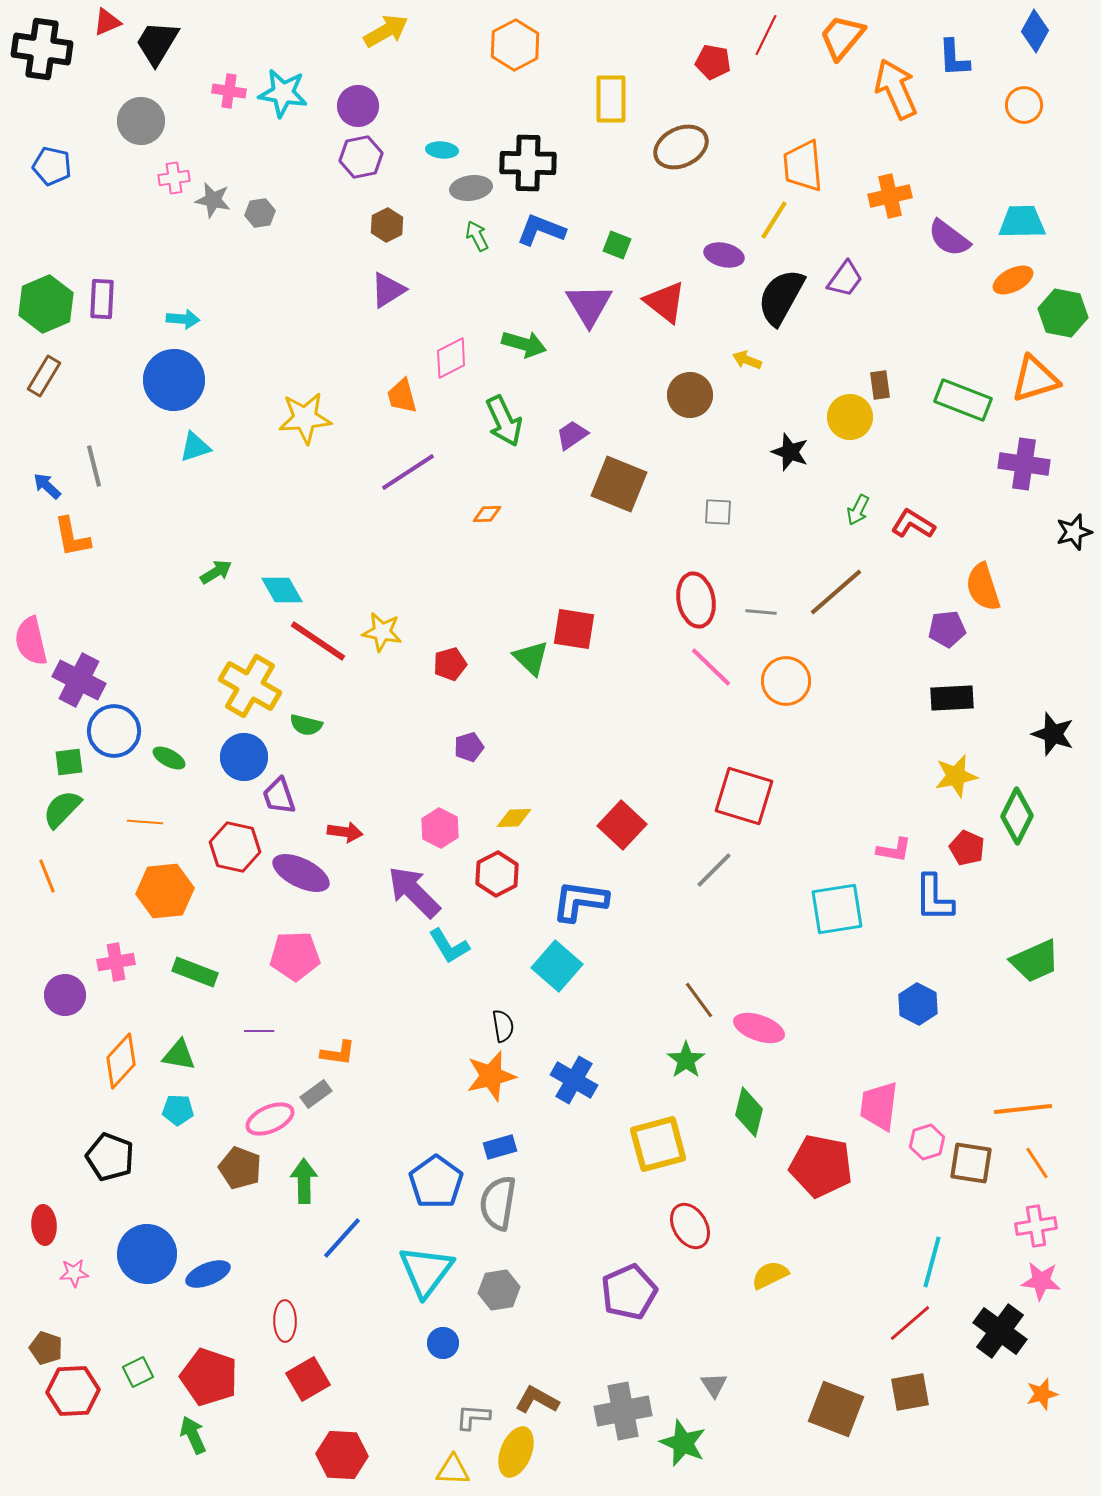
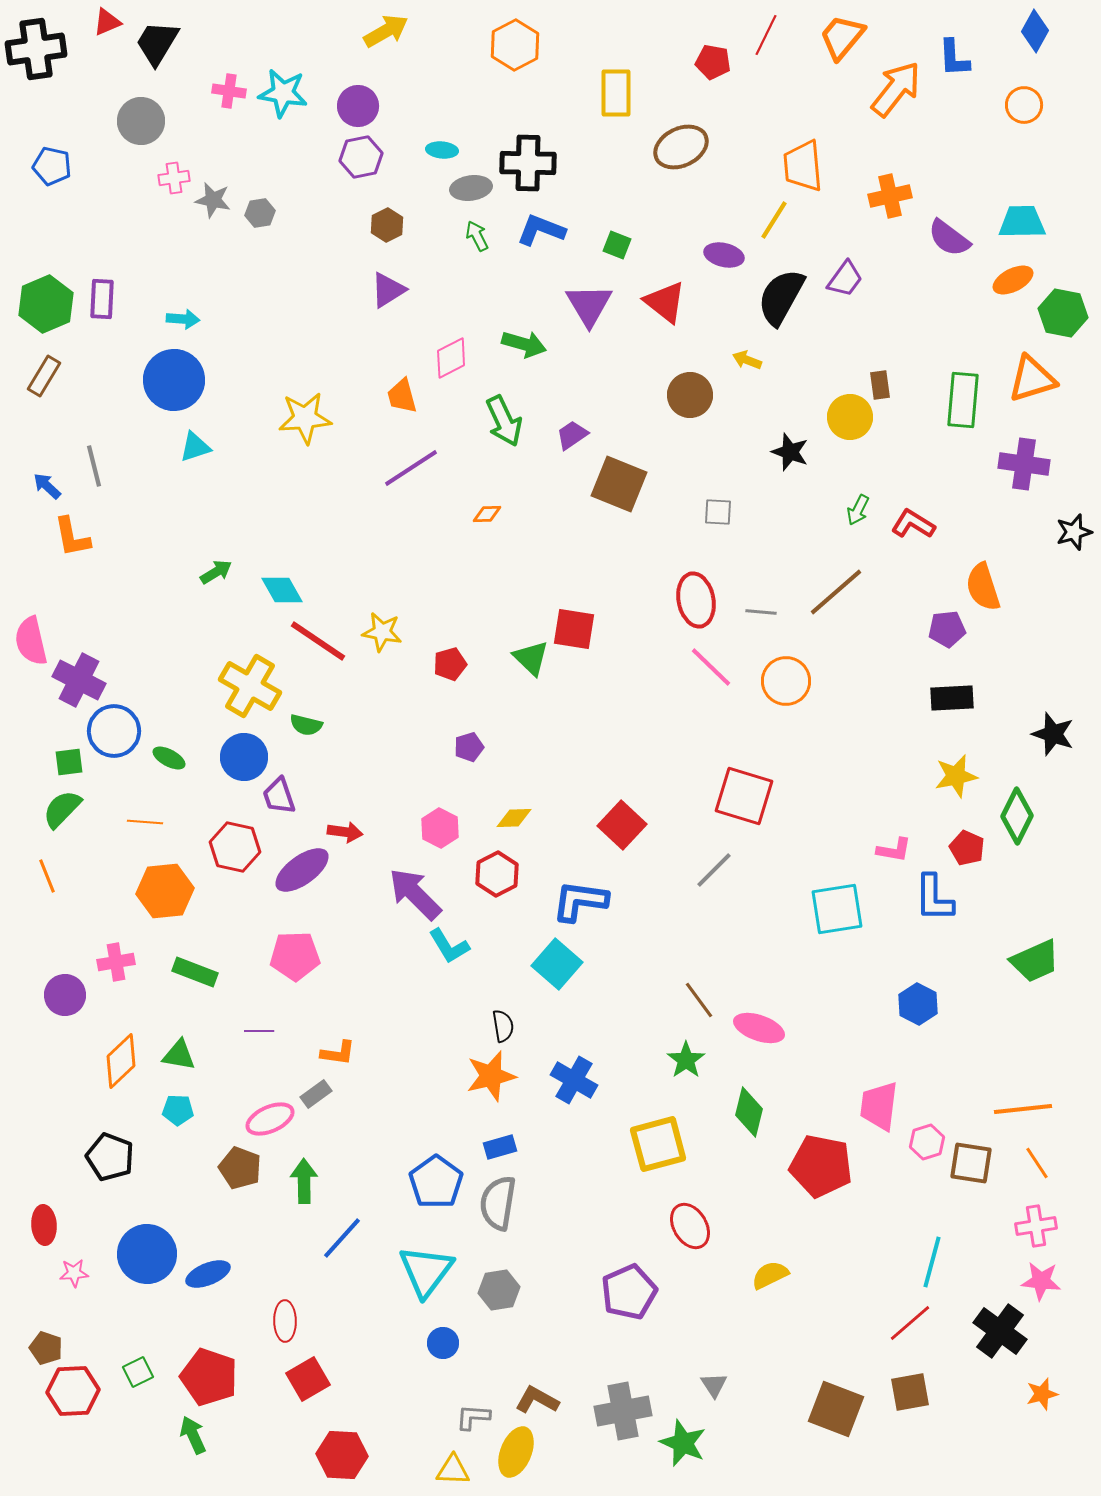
black cross at (42, 49): moved 6 px left; rotated 16 degrees counterclockwise
orange arrow at (896, 89): rotated 62 degrees clockwise
yellow rectangle at (611, 99): moved 5 px right, 6 px up
orange triangle at (1035, 379): moved 3 px left
green rectangle at (963, 400): rotated 74 degrees clockwise
purple line at (408, 472): moved 3 px right, 4 px up
purple ellipse at (301, 873): moved 1 px right, 3 px up; rotated 62 degrees counterclockwise
purple arrow at (414, 892): moved 1 px right, 2 px down
cyan square at (557, 966): moved 2 px up
orange diamond at (121, 1061): rotated 4 degrees clockwise
